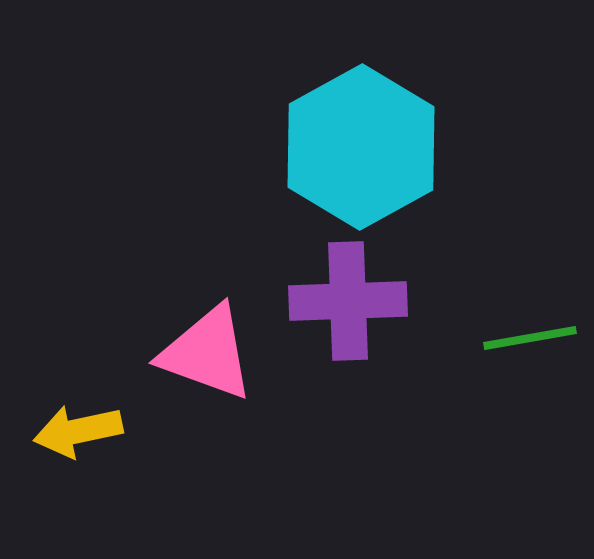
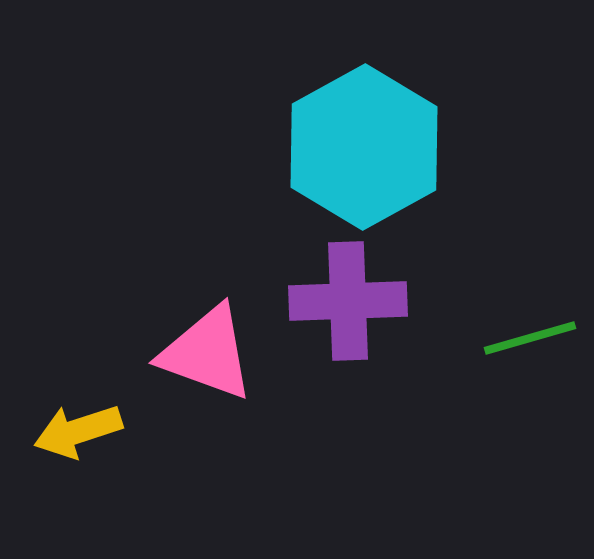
cyan hexagon: moved 3 px right
green line: rotated 6 degrees counterclockwise
yellow arrow: rotated 6 degrees counterclockwise
